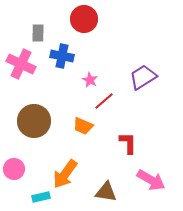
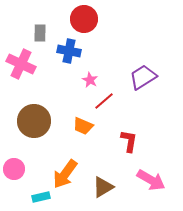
gray rectangle: moved 2 px right
blue cross: moved 7 px right, 5 px up
red L-shape: moved 1 px right, 2 px up; rotated 10 degrees clockwise
brown triangle: moved 3 px left, 5 px up; rotated 40 degrees counterclockwise
